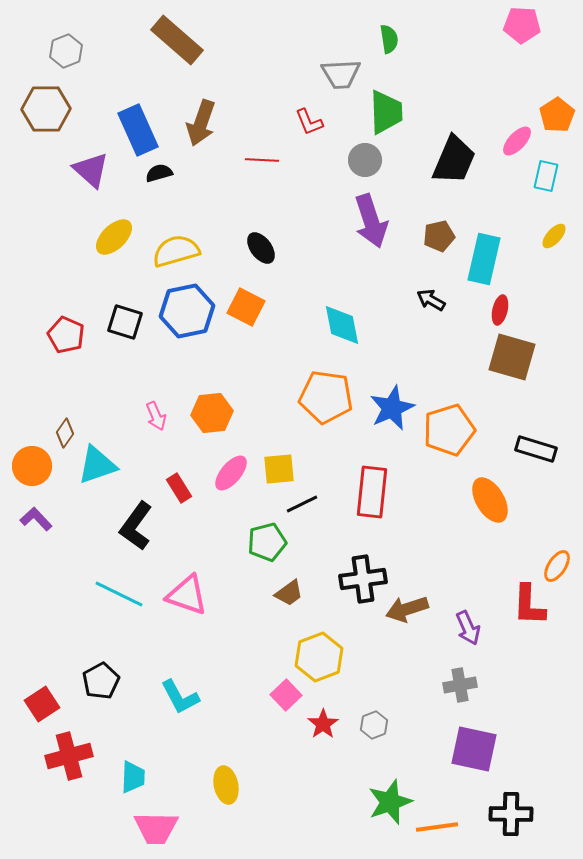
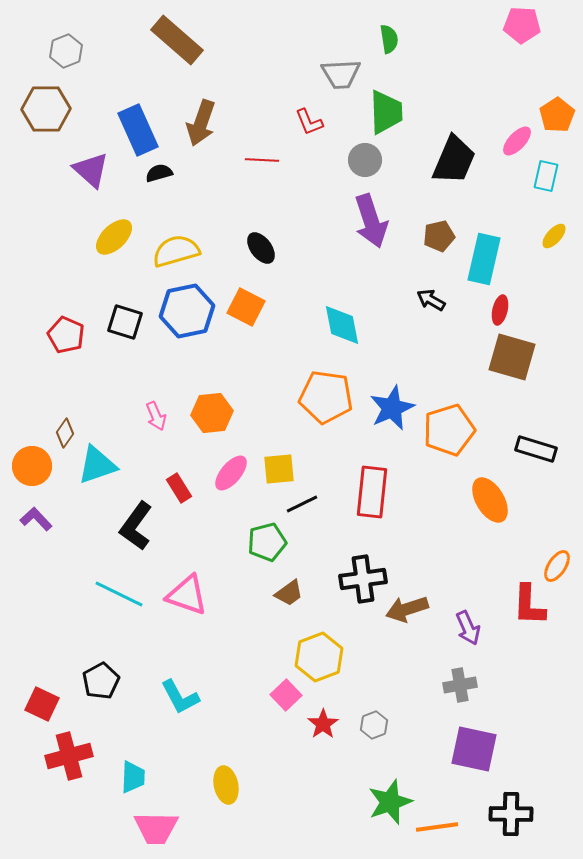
red square at (42, 704): rotated 32 degrees counterclockwise
